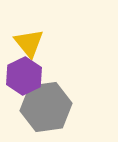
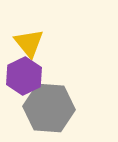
gray hexagon: moved 3 px right, 1 px down; rotated 12 degrees clockwise
